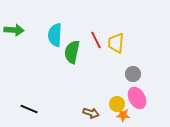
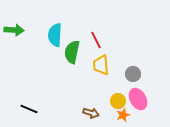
yellow trapezoid: moved 15 px left, 22 px down; rotated 10 degrees counterclockwise
pink ellipse: moved 1 px right, 1 px down
yellow circle: moved 1 px right, 3 px up
orange star: rotated 24 degrees counterclockwise
